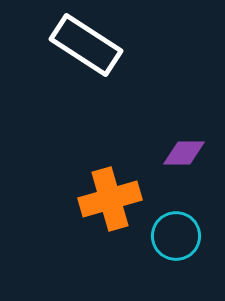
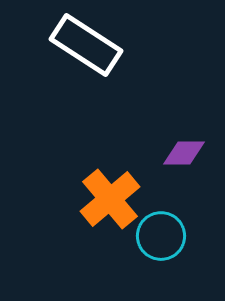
orange cross: rotated 24 degrees counterclockwise
cyan circle: moved 15 px left
